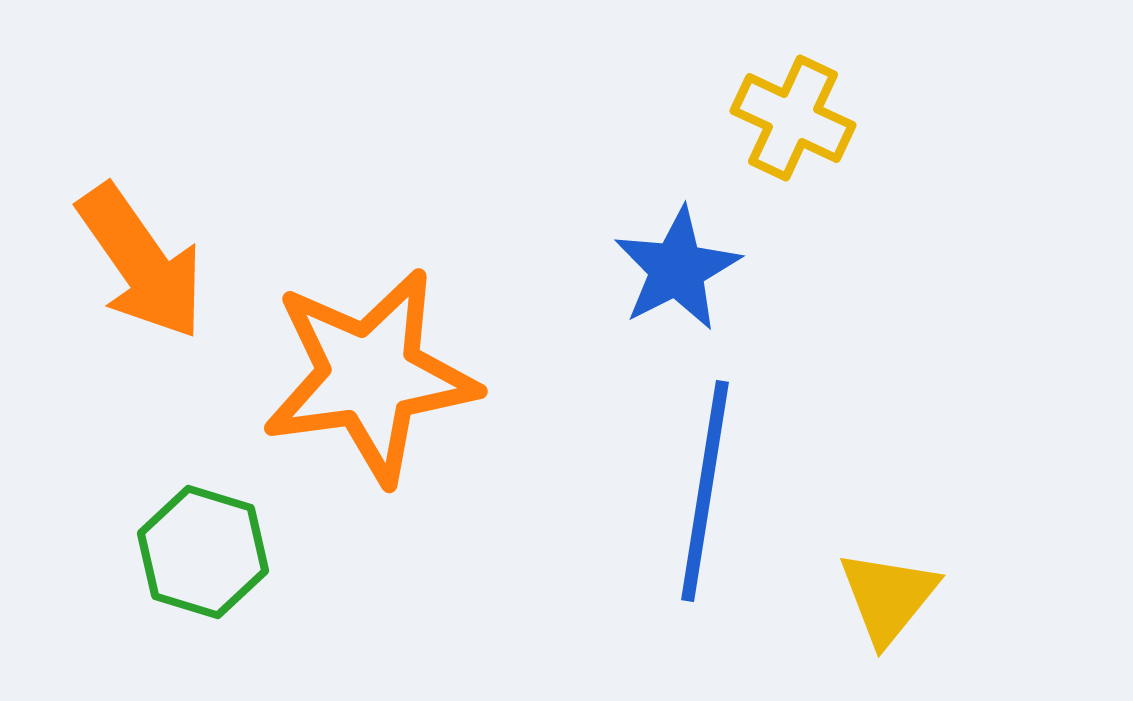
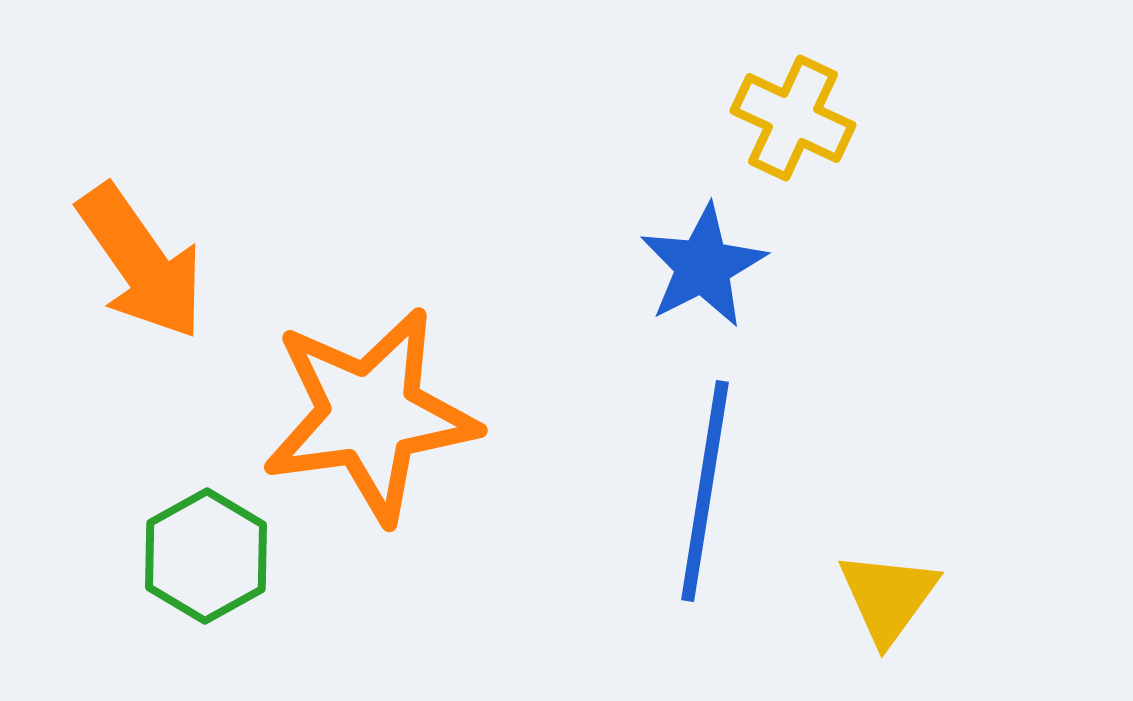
blue star: moved 26 px right, 3 px up
orange star: moved 39 px down
green hexagon: moved 3 px right, 4 px down; rotated 14 degrees clockwise
yellow triangle: rotated 3 degrees counterclockwise
